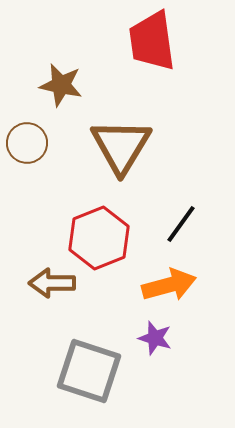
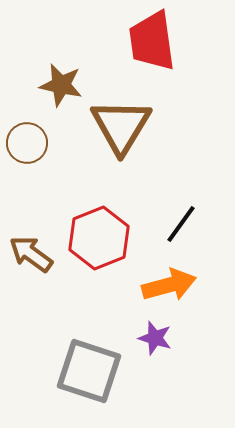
brown triangle: moved 20 px up
brown arrow: moved 21 px left, 29 px up; rotated 36 degrees clockwise
